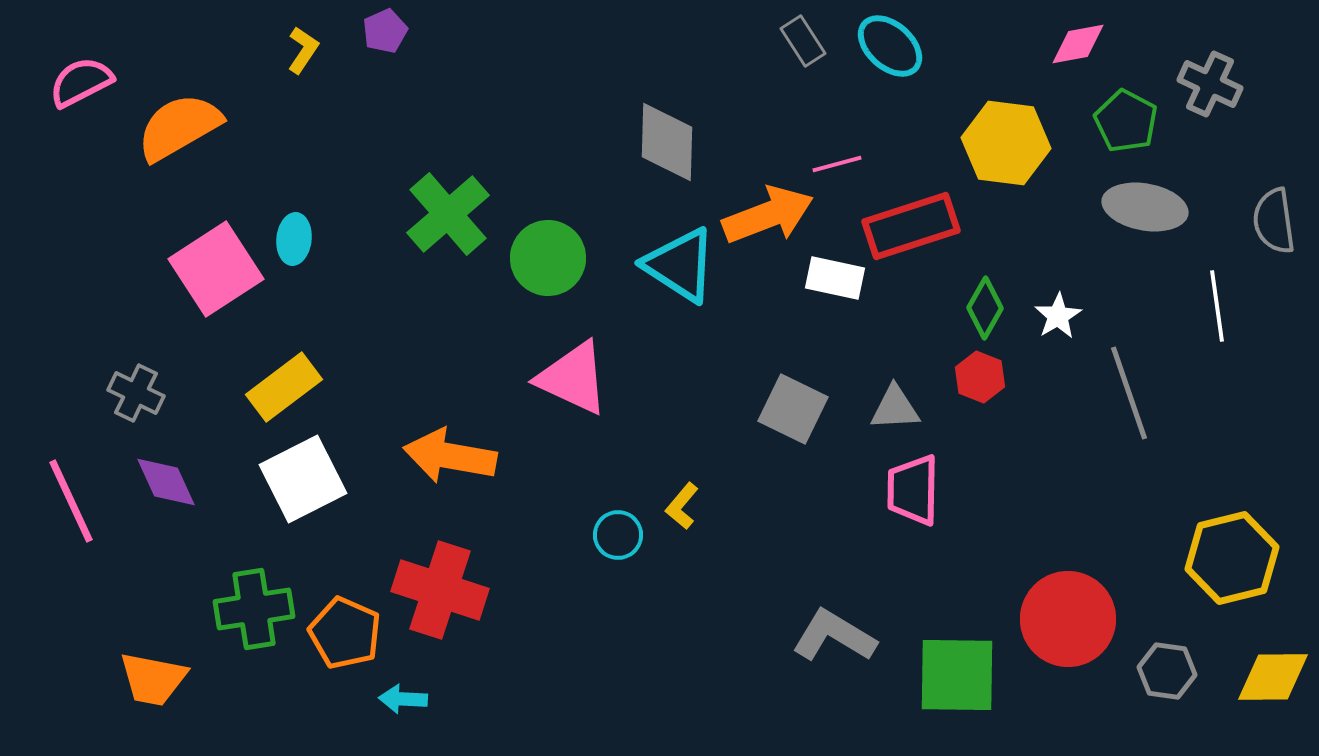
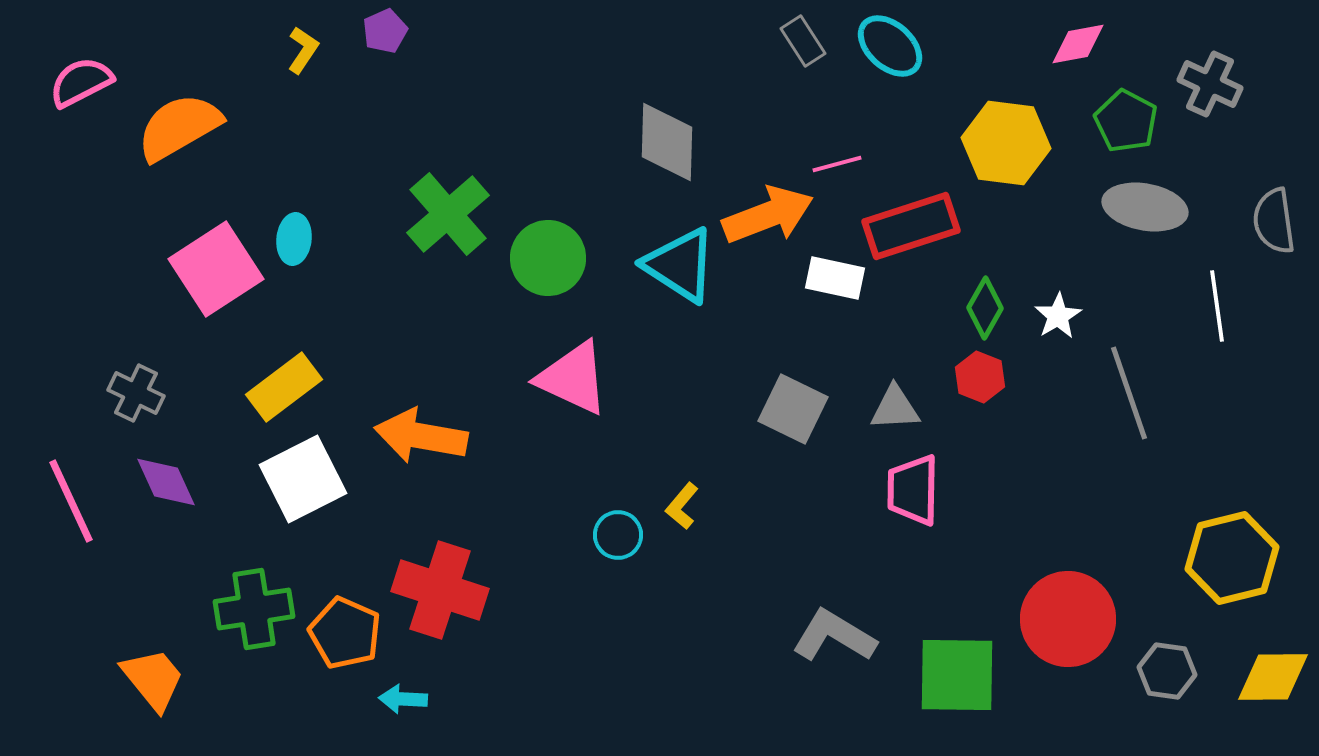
orange arrow at (450, 456): moved 29 px left, 20 px up
orange trapezoid at (153, 679): rotated 140 degrees counterclockwise
